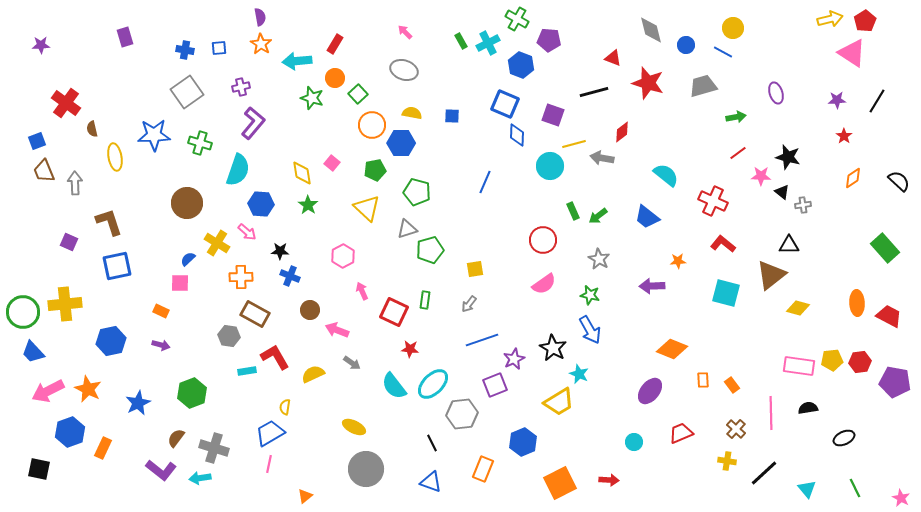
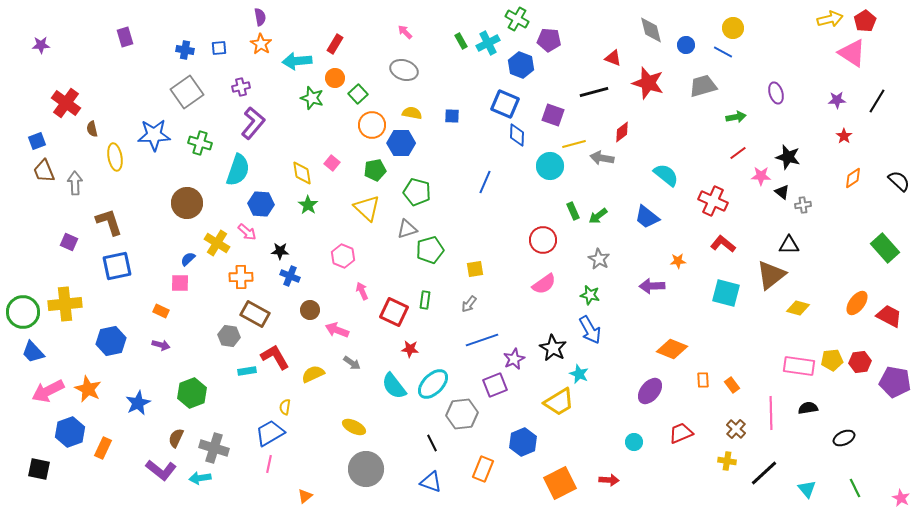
pink hexagon at (343, 256): rotated 10 degrees counterclockwise
orange ellipse at (857, 303): rotated 40 degrees clockwise
brown semicircle at (176, 438): rotated 12 degrees counterclockwise
